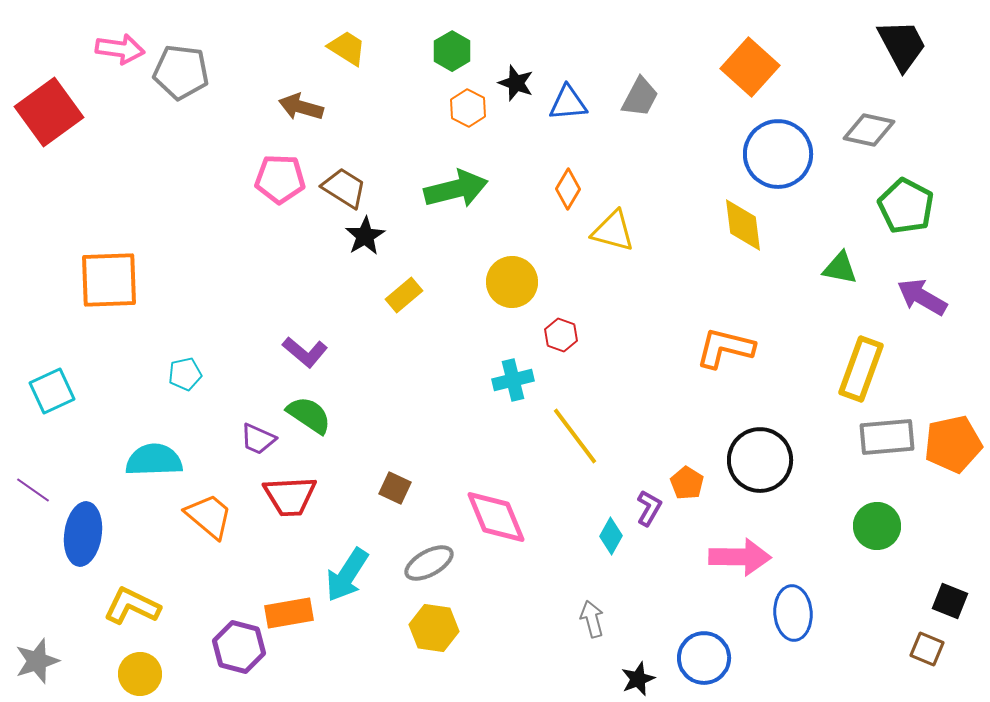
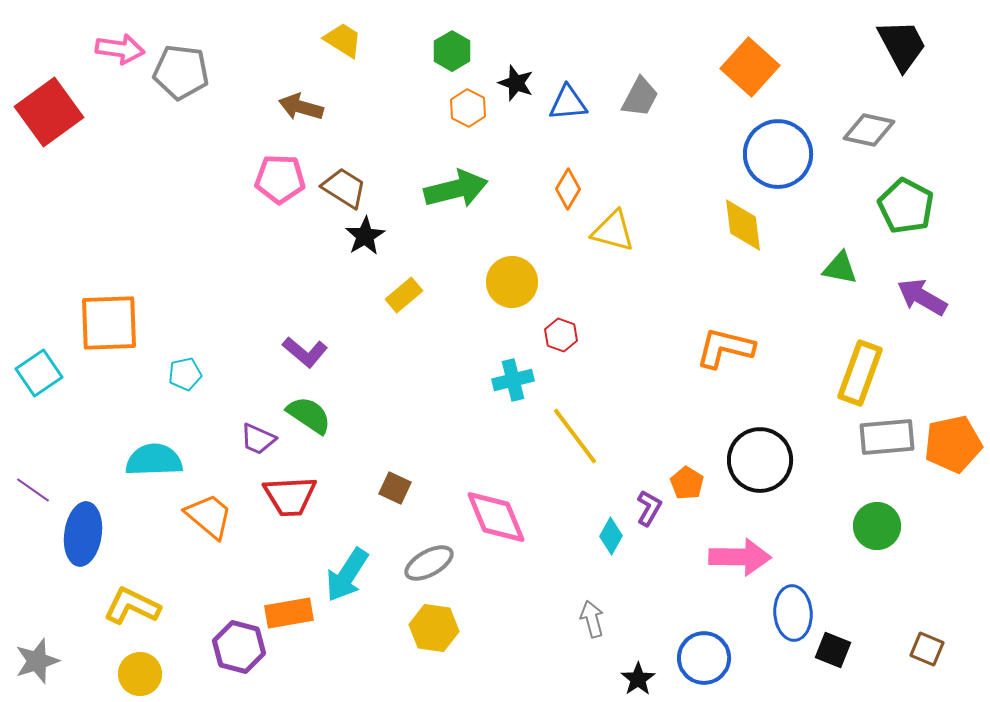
yellow trapezoid at (347, 48): moved 4 px left, 8 px up
orange square at (109, 280): moved 43 px down
yellow rectangle at (861, 369): moved 1 px left, 4 px down
cyan square at (52, 391): moved 13 px left, 18 px up; rotated 9 degrees counterclockwise
black square at (950, 601): moved 117 px left, 49 px down
black star at (638, 679): rotated 12 degrees counterclockwise
